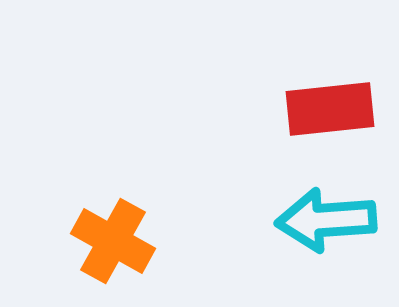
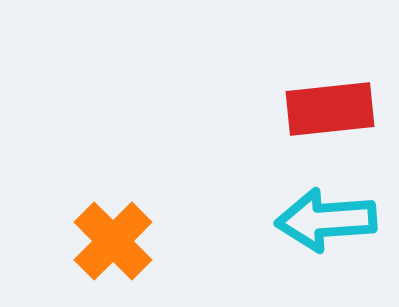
orange cross: rotated 16 degrees clockwise
